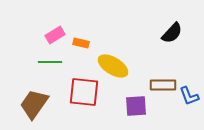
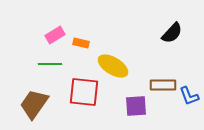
green line: moved 2 px down
